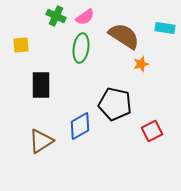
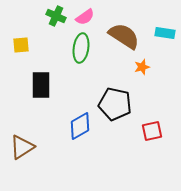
cyan rectangle: moved 5 px down
orange star: moved 1 px right, 3 px down
red square: rotated 15 degrees clockwise
brown triangle: moved 19 px left, 6 px down
